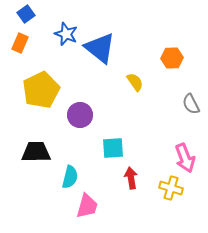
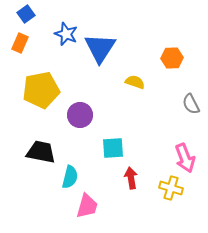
blue triangle: rotated 24 degrees clockwise
yellow semicircle: rotated 36 degrees counterclockwise
yellow pentagon: rotated 15 degrees clockwise
black trapezoid: moved 5 px right; rotated 12 degrees clockwise
